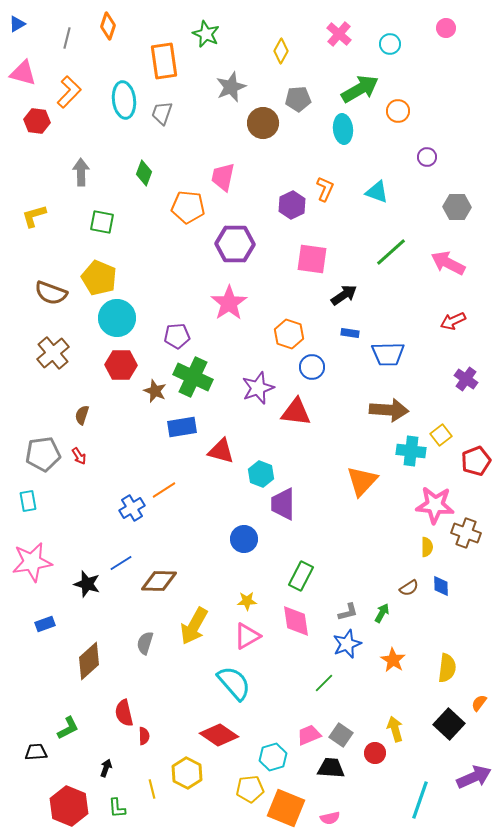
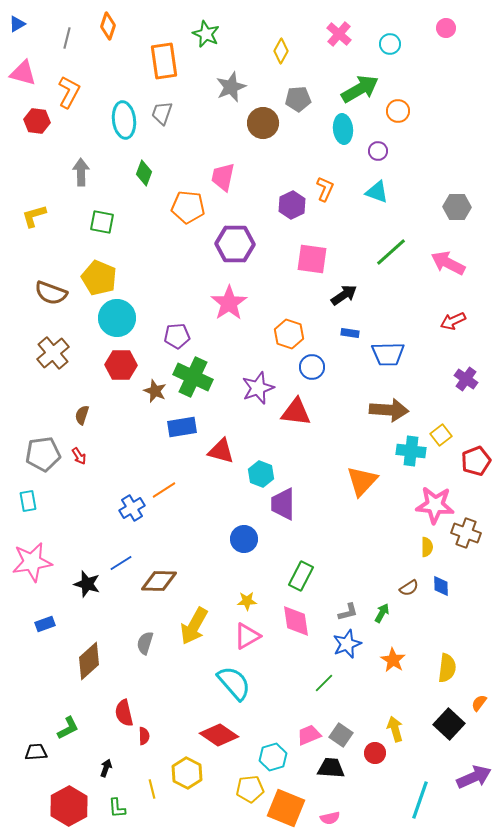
orange L-shape at (69, 92): rotated 16 degrees counterclockwise
cyan ellipse at (124, 100): moved 20 px down
purple circle at (427, 157): moved 49 px left, 6 px up
red hexagon at (69, 806): rotated 9 degrees clockwise
